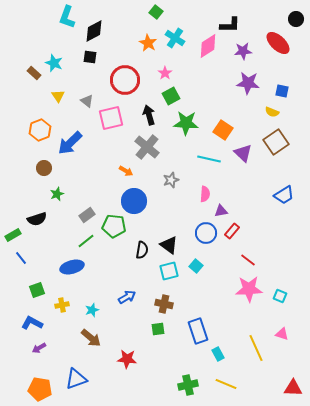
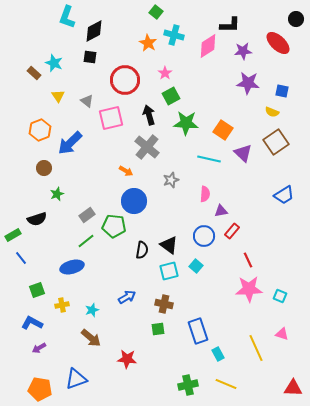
cyan cross at (175, 38): moved 1 px left, 3 px up; rotated 18 degrees counterclockwise
blue circle at (206, 233): moved 2 px left, 3 px down
red line at (248, 260): rotated 28 degrees clockwise
